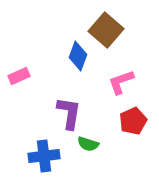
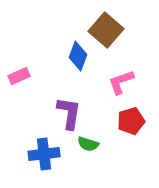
red pentagon: moved 2 px left; rotated 8 degrees clockwise
blue cross: moved 2 px up
